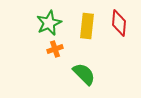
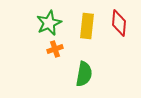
green semicircle: rotated 55 degrees clockwise
